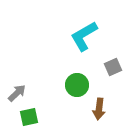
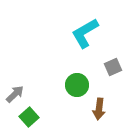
cyan L-shape: moved 1 px right, 3 px up
gray arrow: moved 2 px left, 1 px down
green square: rotated 30 degrees counterclockwise
